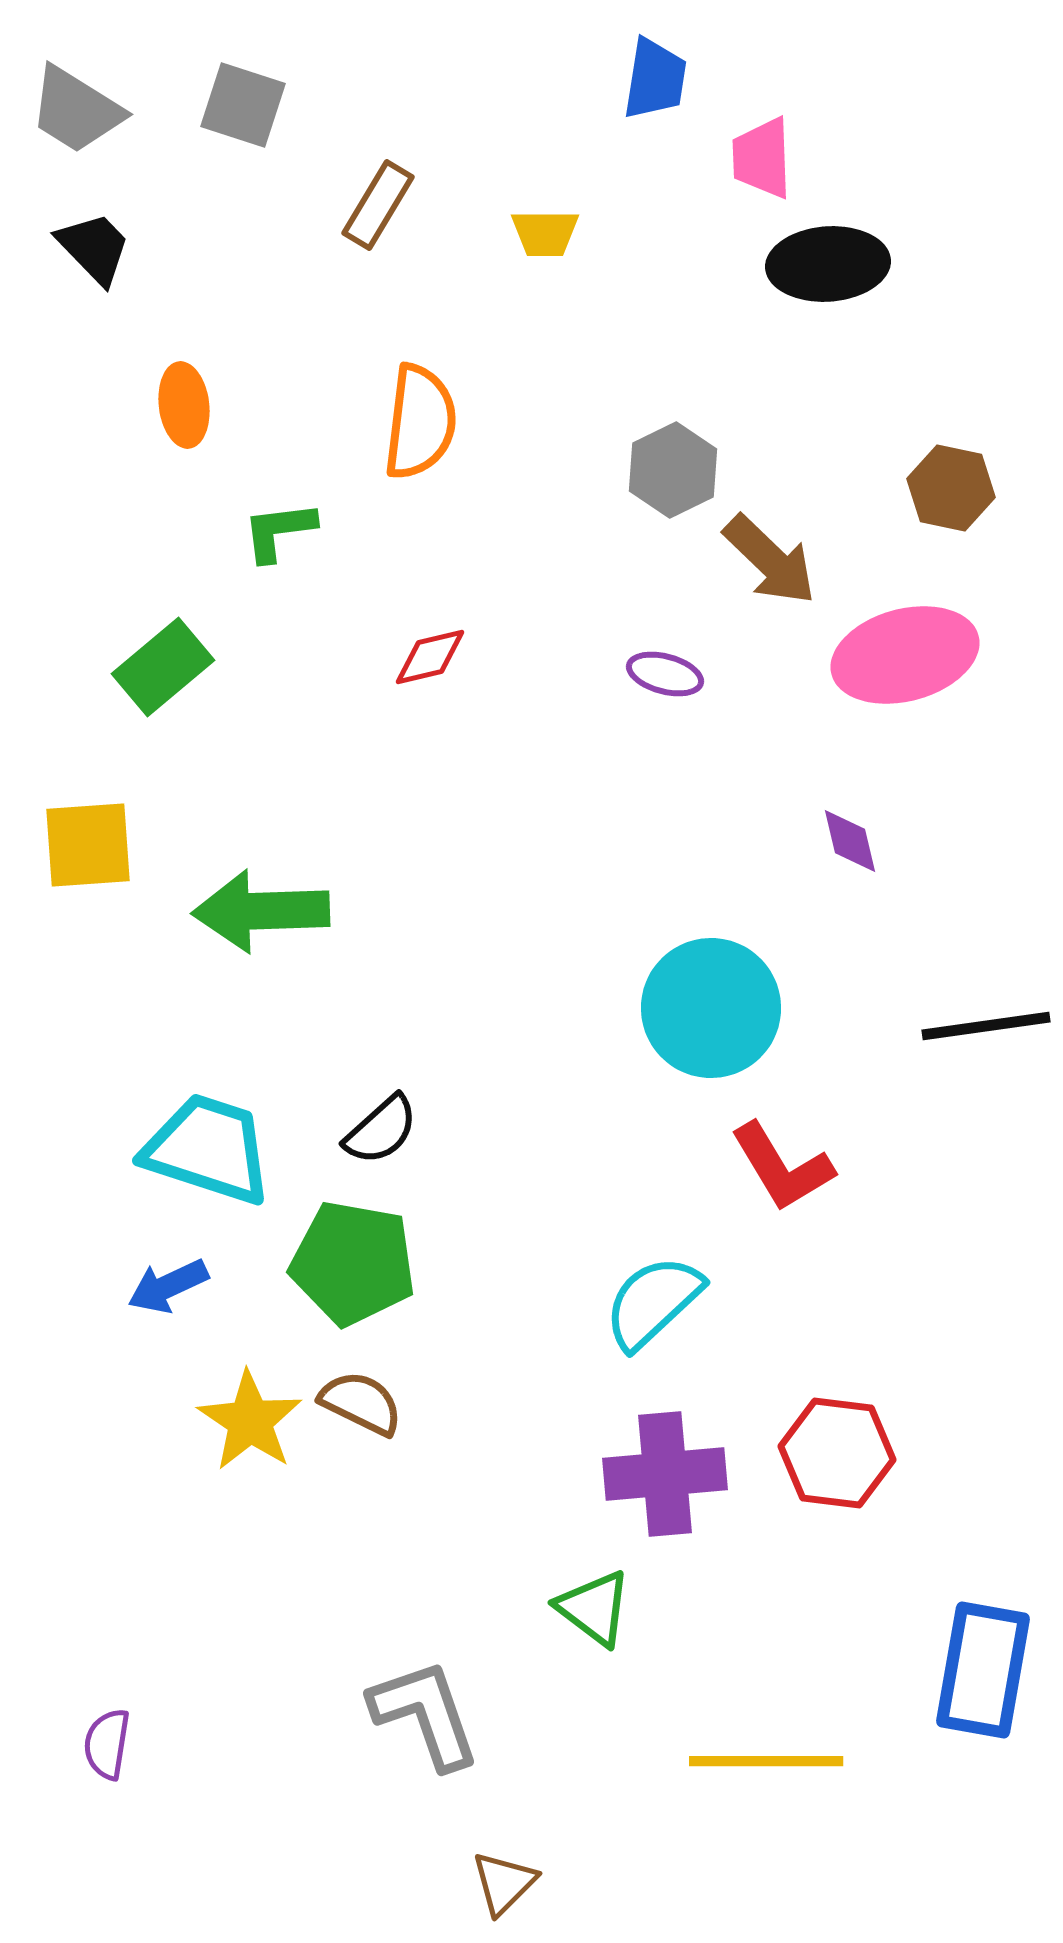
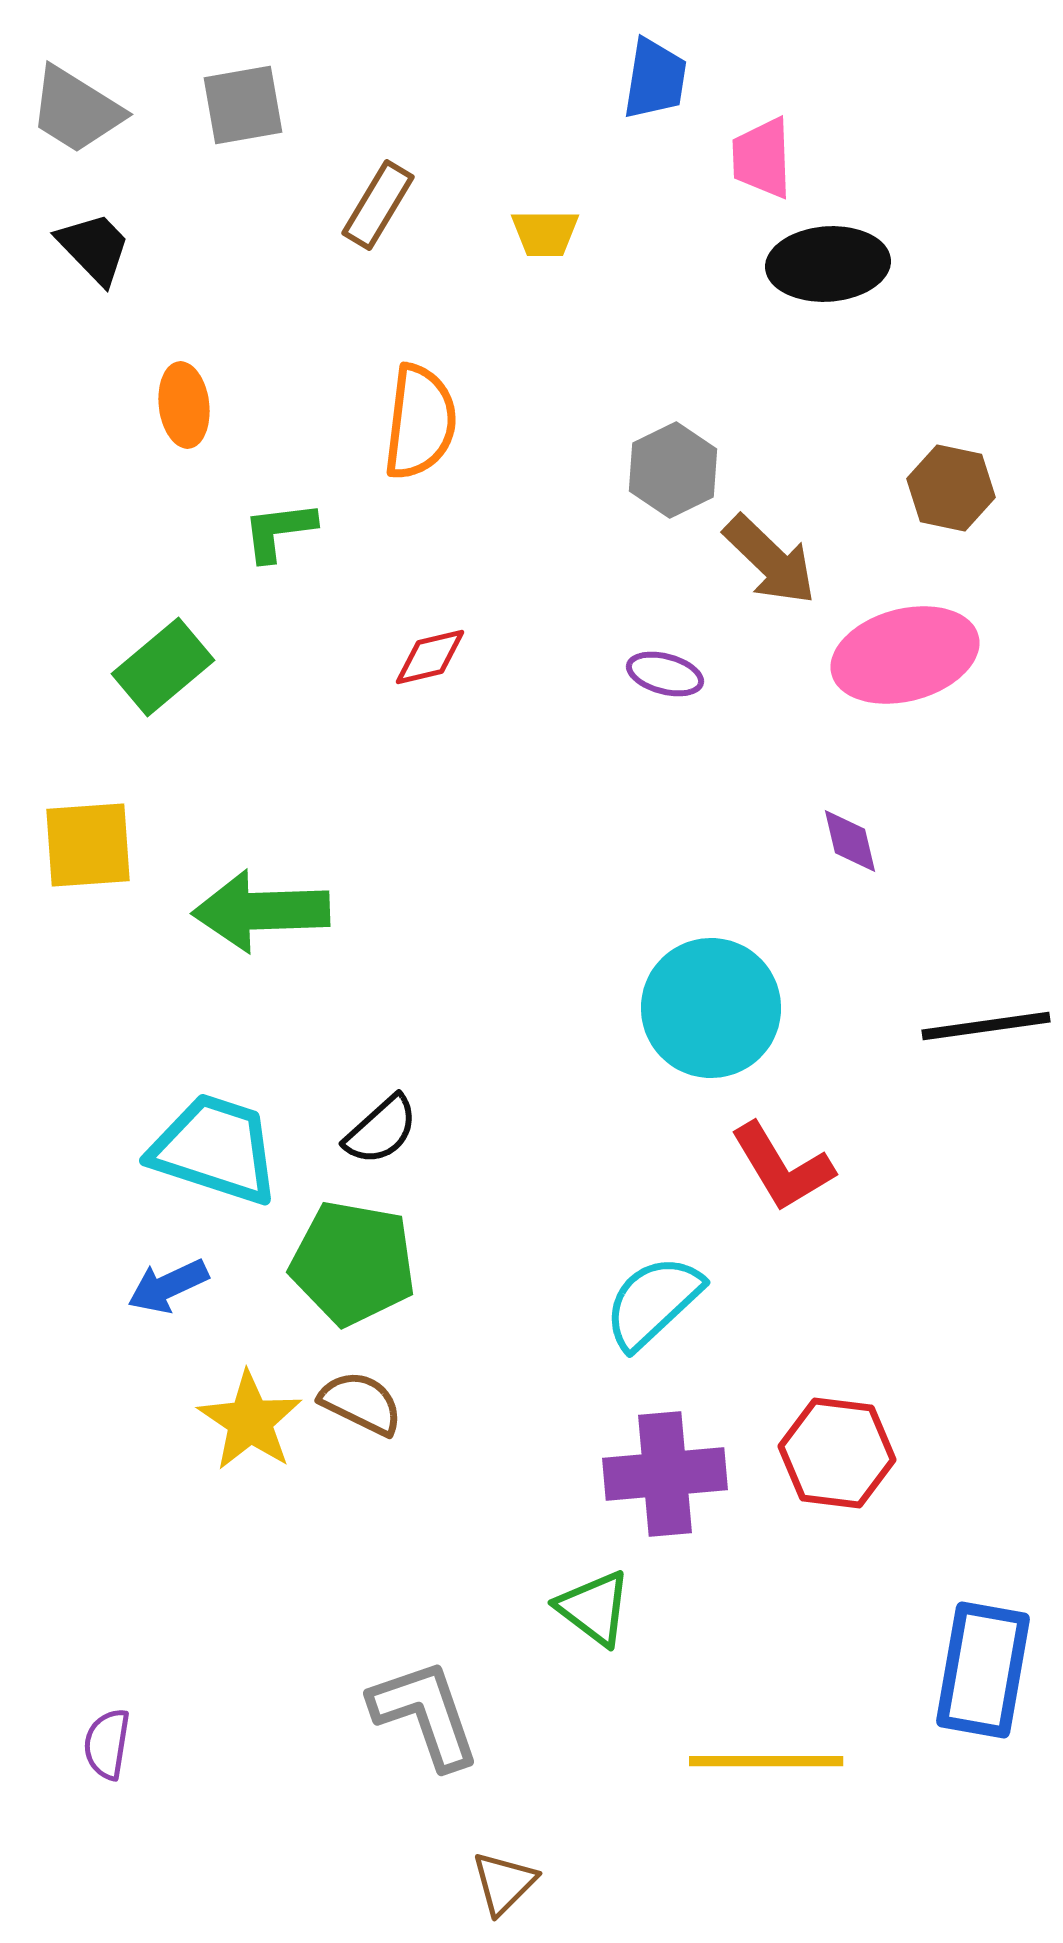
gray square: rotated 28 degrees counterclockwise
cyan trapezoid: moved 7 px right
